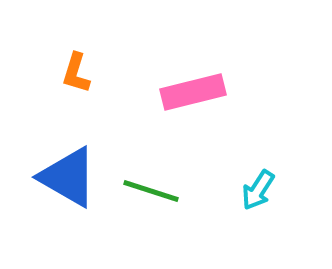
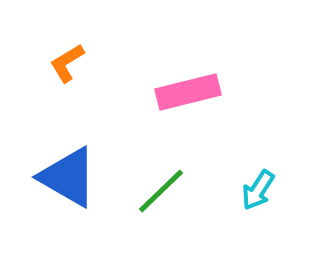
orange L-shape: moved 9 px left, 10 px up; rotated 42 degrees clockwise
pink rectangle: moved 5 px left
green line: moved 10 px right; rotated 62 degrees counterclockwise
